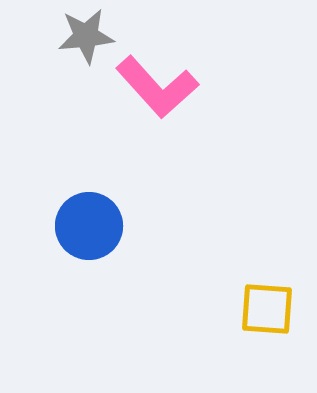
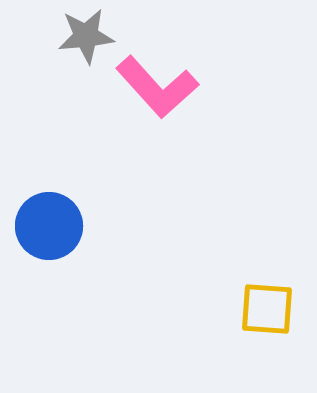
blue circle: moved 40 px left
